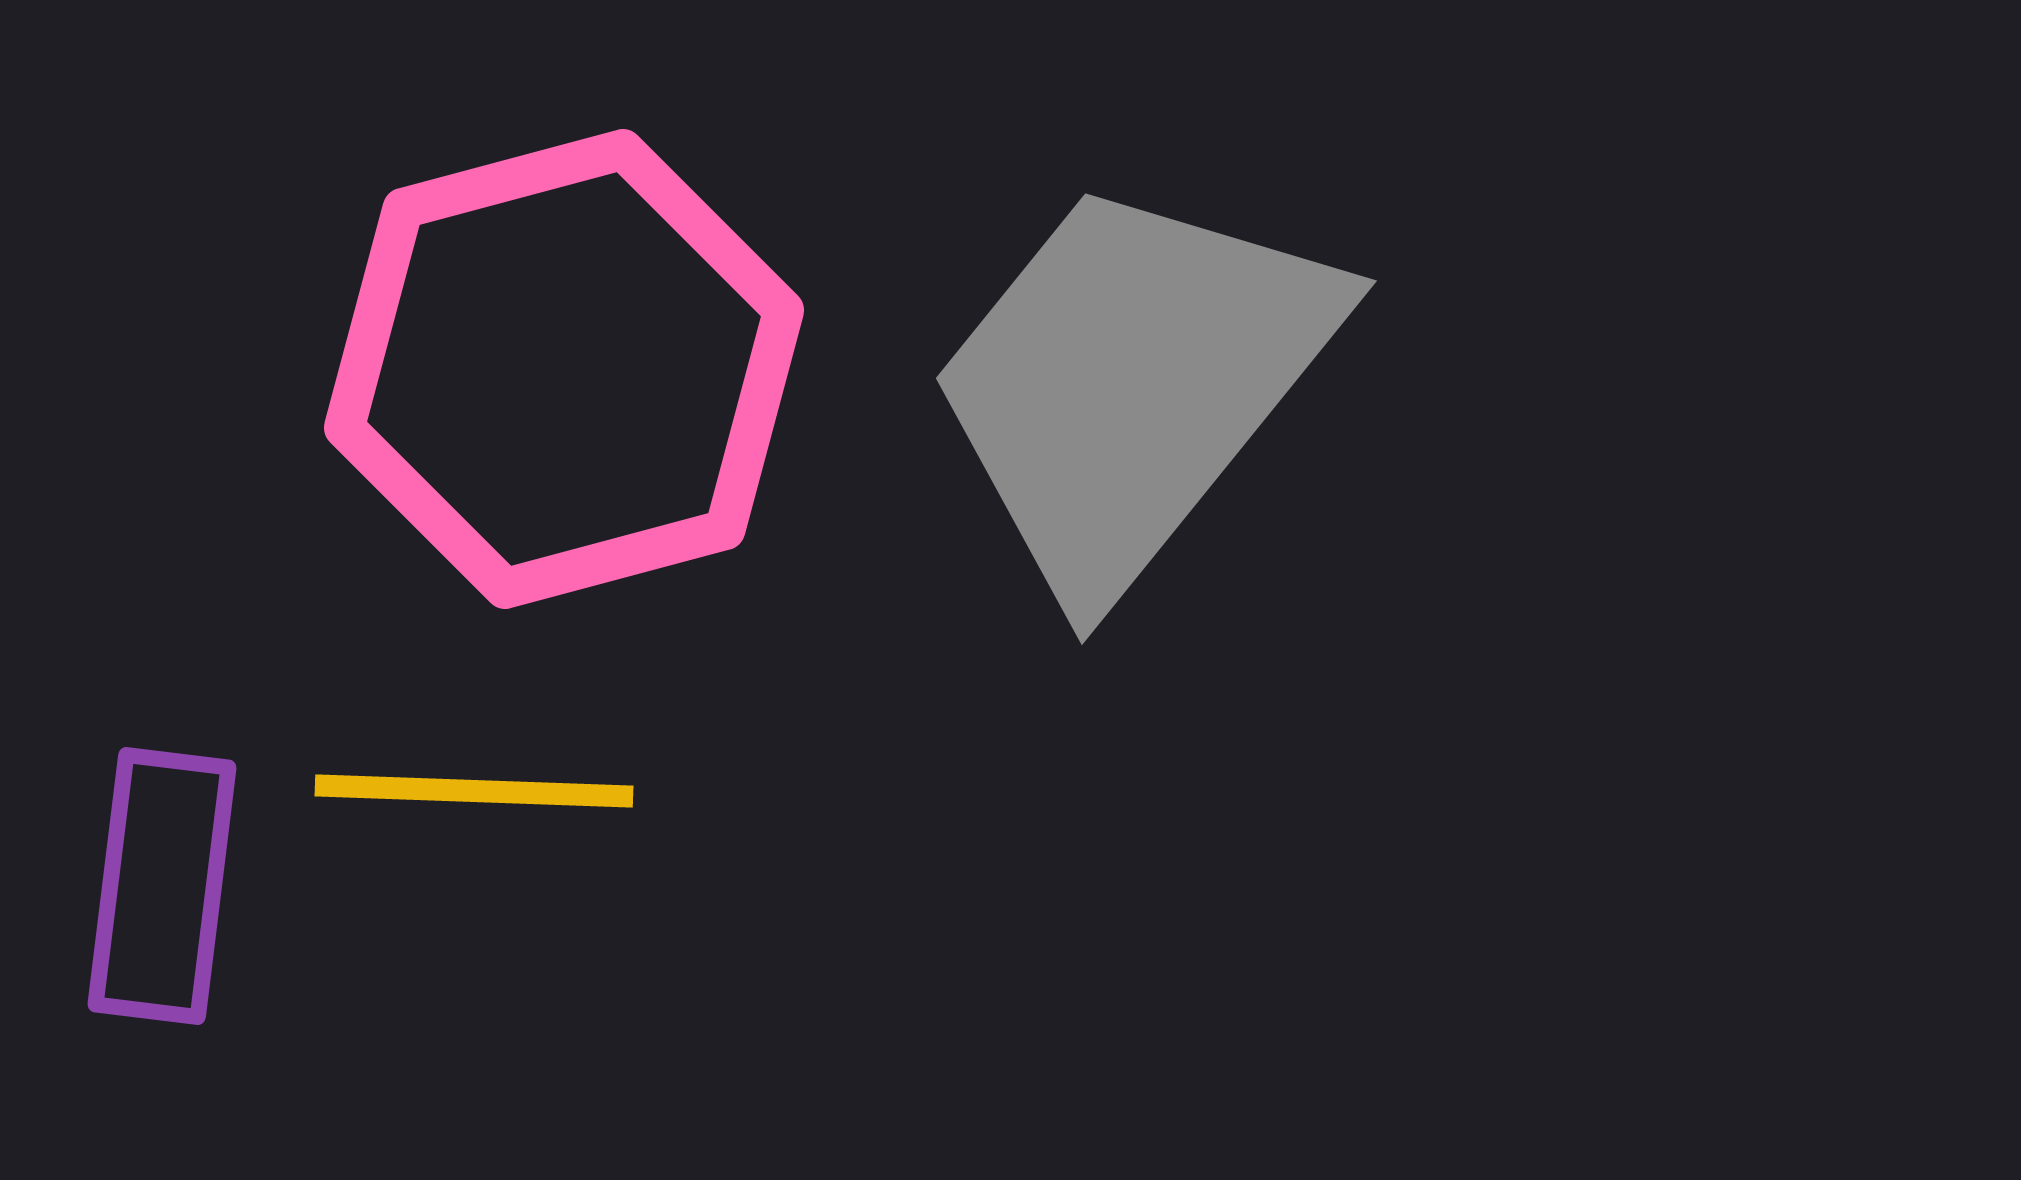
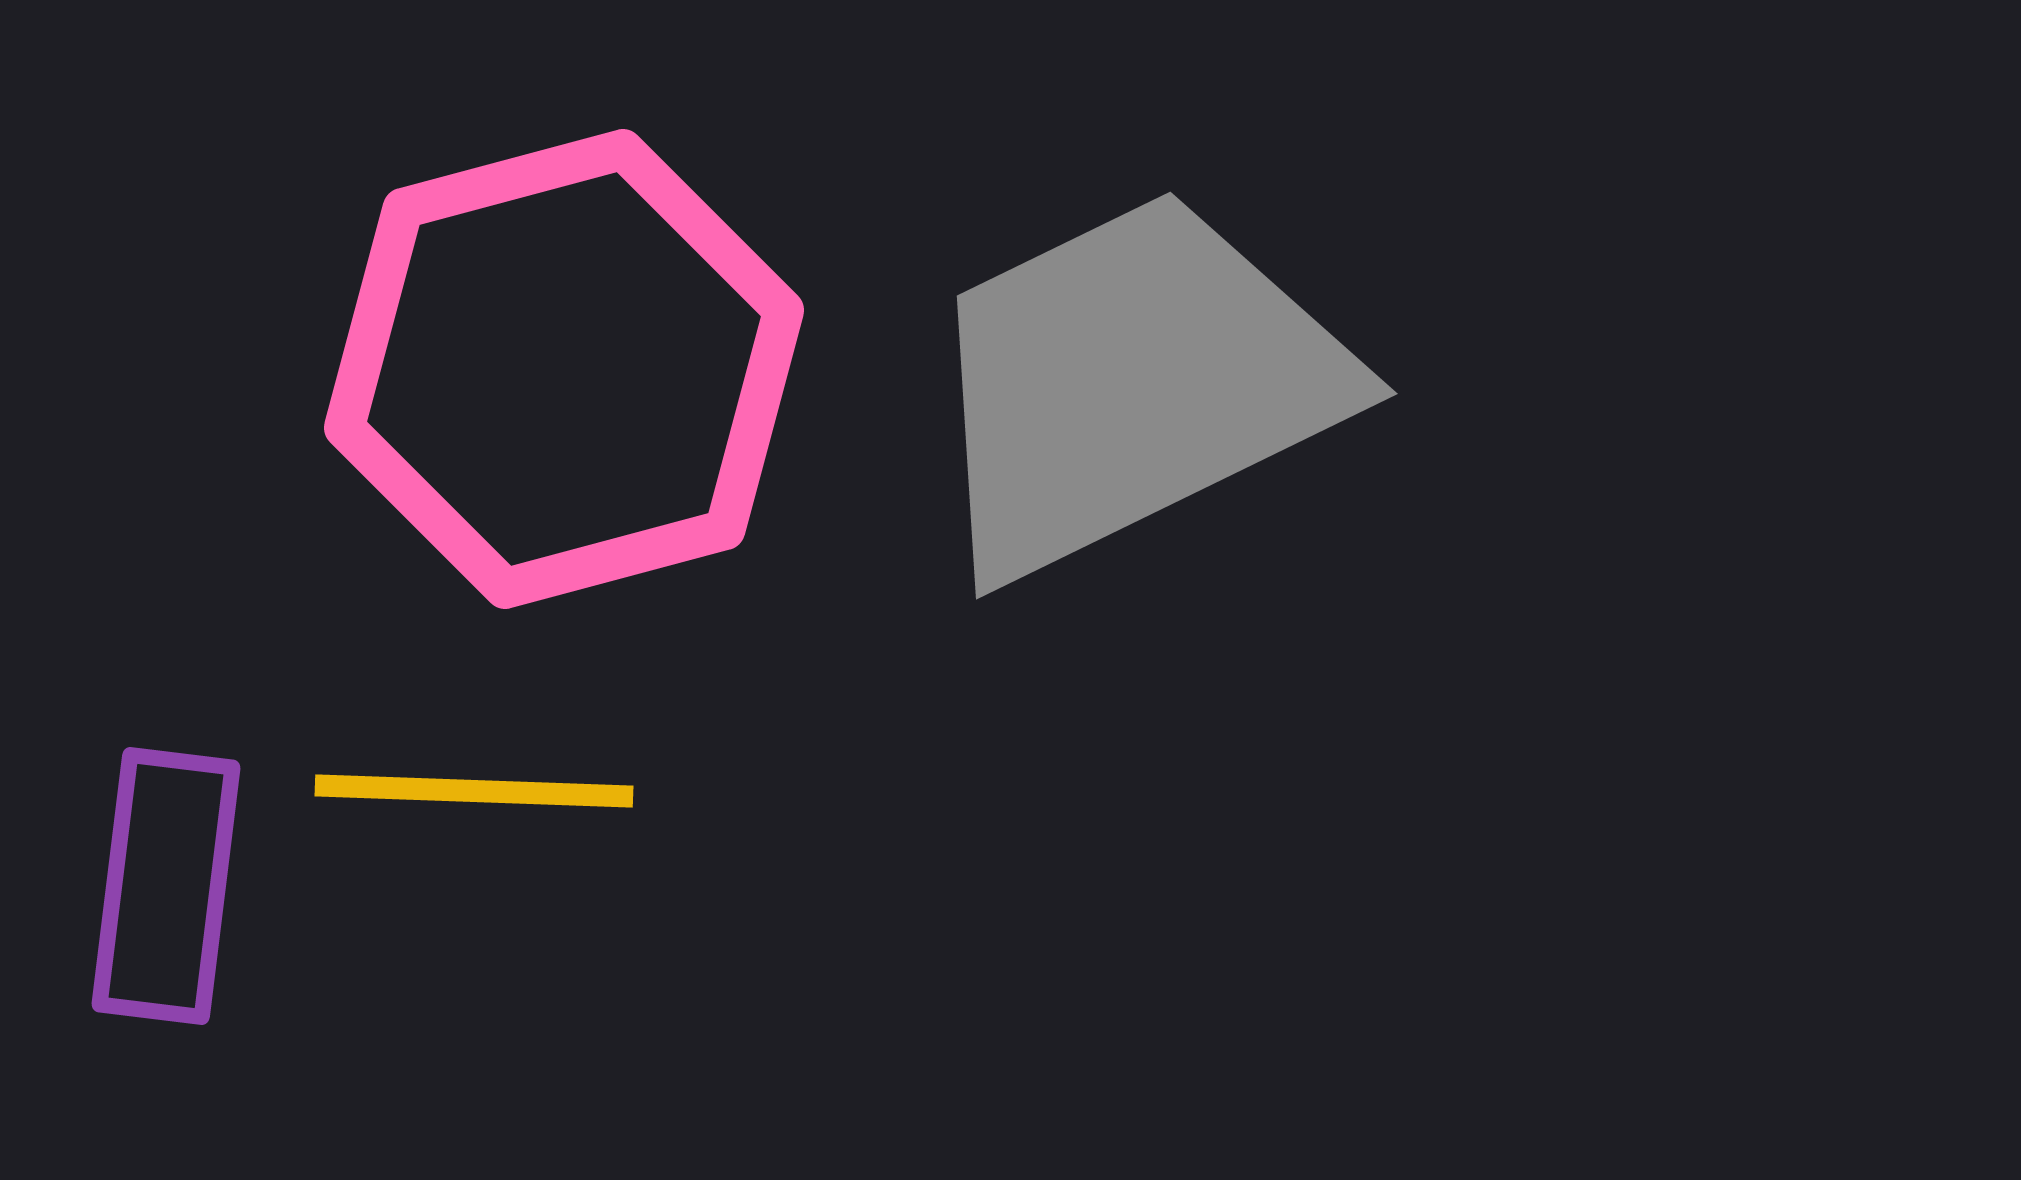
gray trapezoid: rotated 25 degrees clockwise
purple rectangle: moved 4 px right
